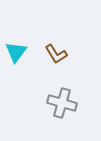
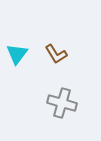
cyan triangle: moved 1 px right, 2 px down
